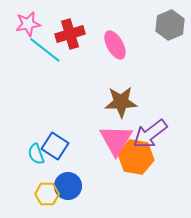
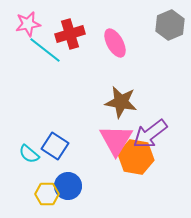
pink ellipse: moved 2 px up
brown star: rotated 12 degrees clockwise
cyan semicircle: moved 7 px left; rotated 30 degrees counterclockwise
